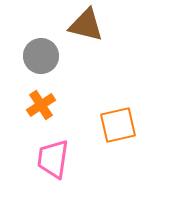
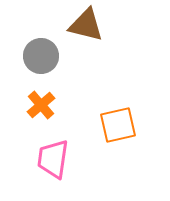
orange cross: rotated 8 degrees counterclockwise
